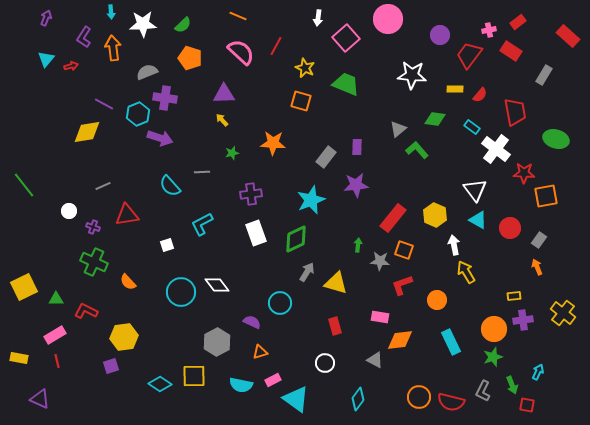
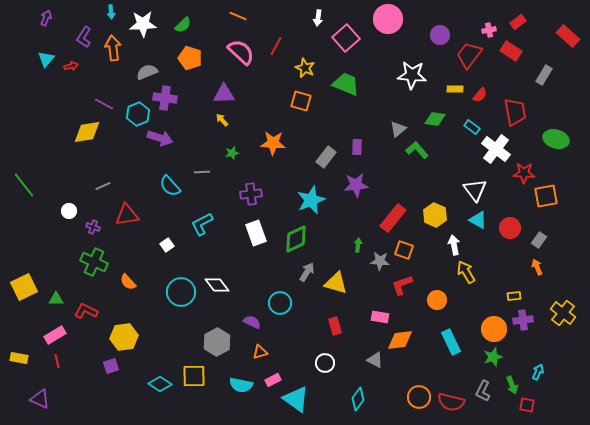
white square at (167, 245): rotated 16 degrees counterclockwise
